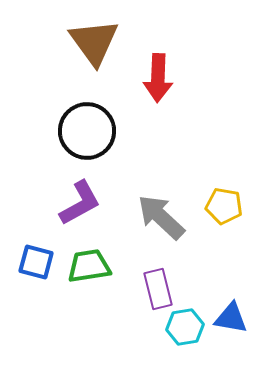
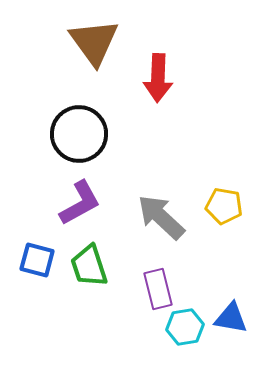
black circle: moved 8 px left, 3 px down
blue square: moved 1 px right, 2 px up
green trapezoid: rotated 99 degrees counterclockwise
